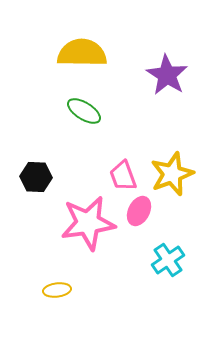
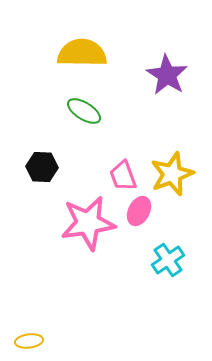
black hexagon: moved 6 px right, 10 px up
yellow ellipse: moved 28 px left, 51 px down
